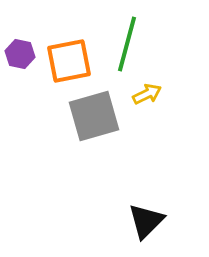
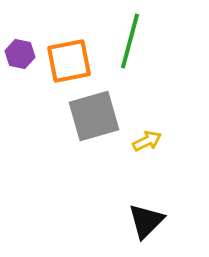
green line: moved 3 px right, 3 px up
yellow arrow: moved 47 px down
